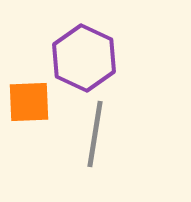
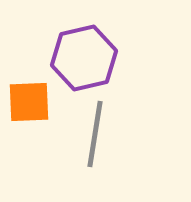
purple hexagon: rotated 22 degrees clockwise
